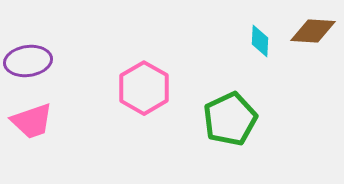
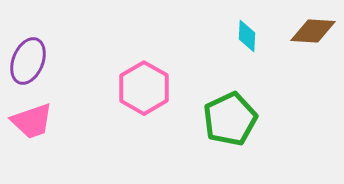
cyan diamond: moved 13 px left, 5 px up
purple ellipse: rotated 60 degrees counterclockwise
